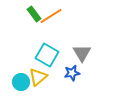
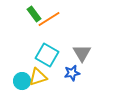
orange line: moved 2 px left, 3 px down
yellow triangle: rotated 24 degrees clockwise
cyan circle: moved 1 px right, 1 px up
